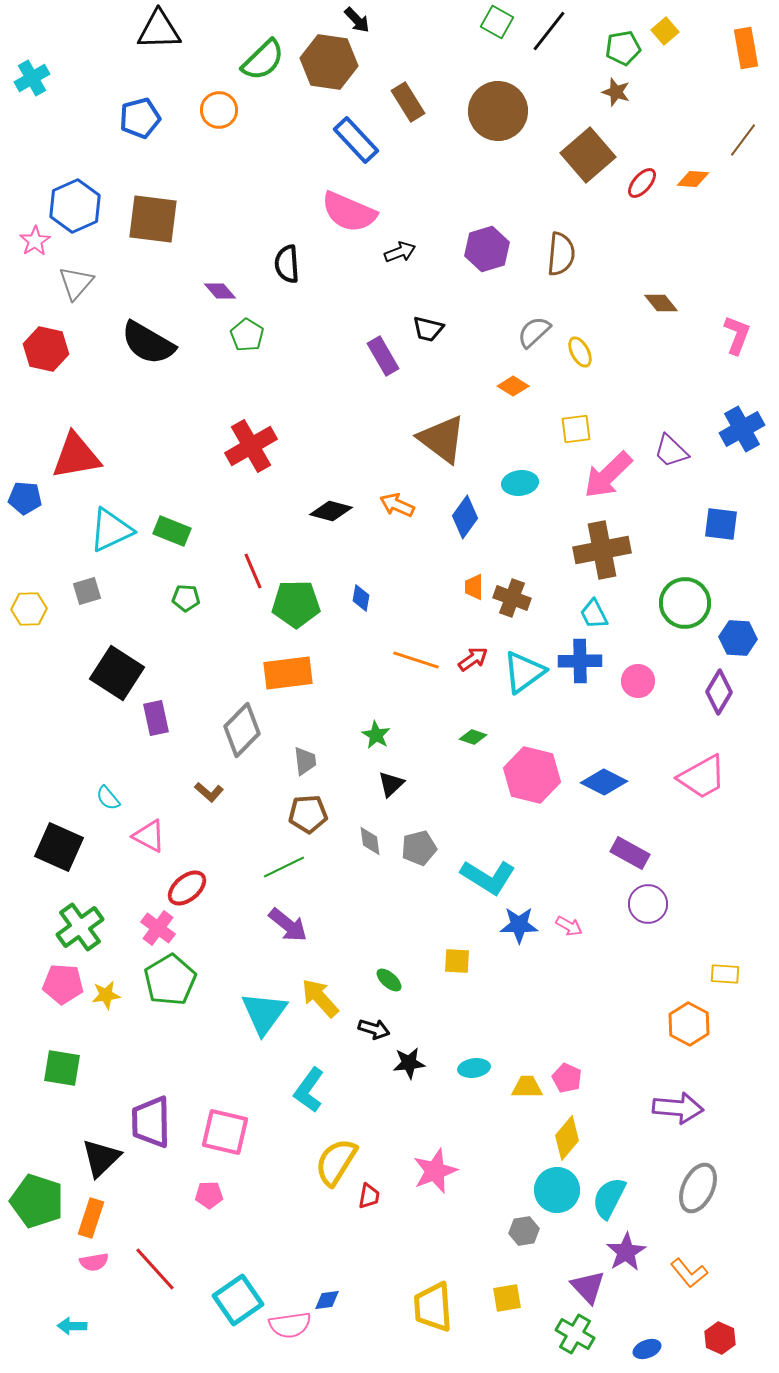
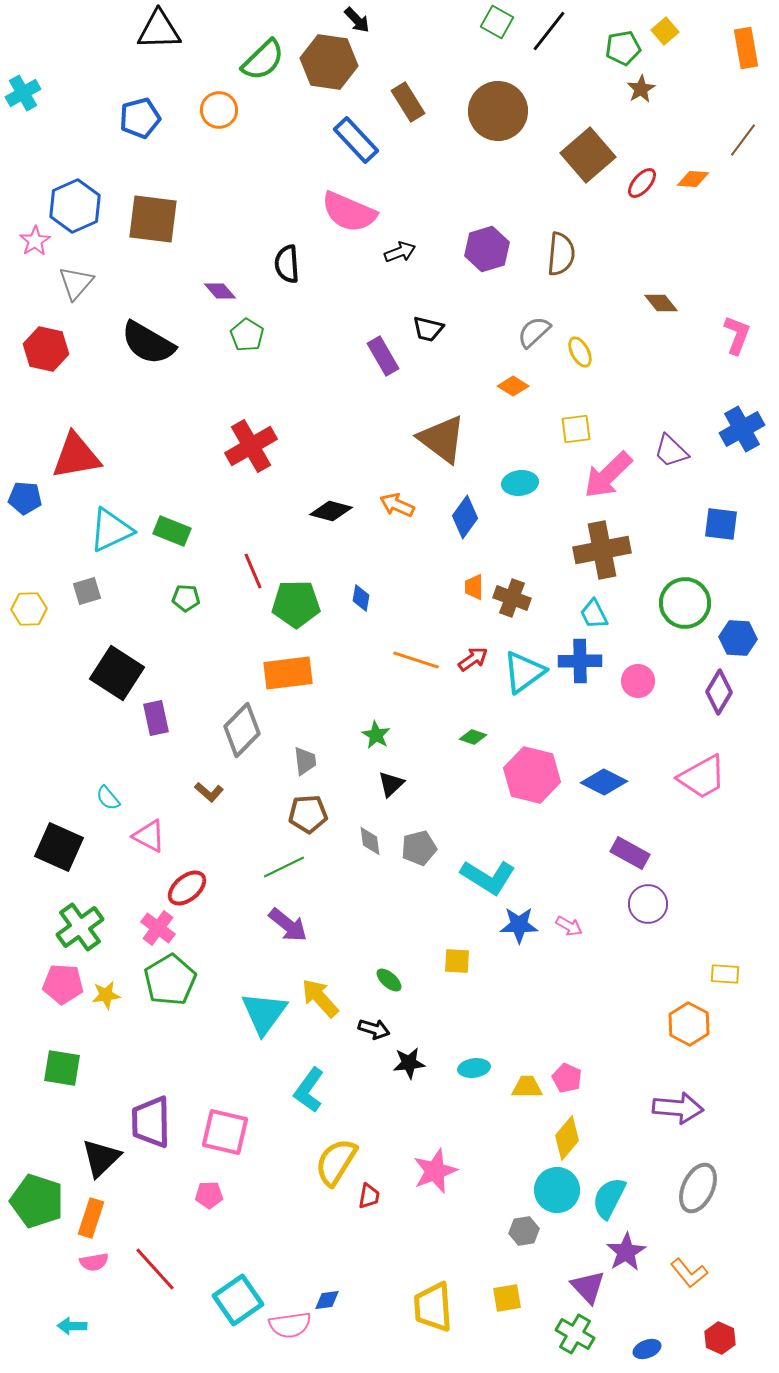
cyan cross at (32, 78): moved 9 px left, 15 px down
brown star at (616, 92): moved 25 px right, 3 px up; rotated 24 degrees clockwise
